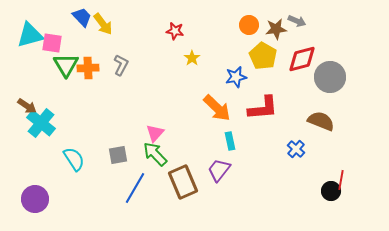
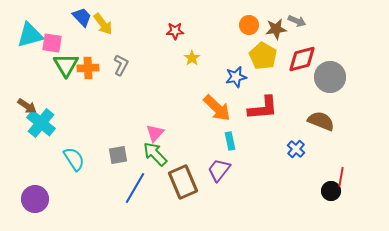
red star: rotated 12 degrees counterclockwise
red line: moved 3 px up
